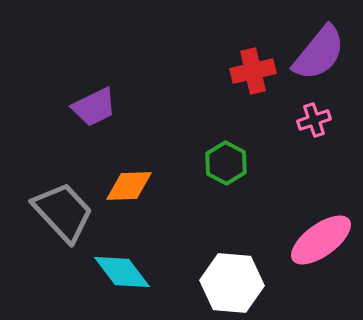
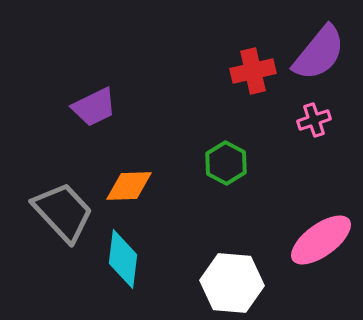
cyan diamond: moved 1 px right, 13 px up; rotated 44 degrees clockwise
